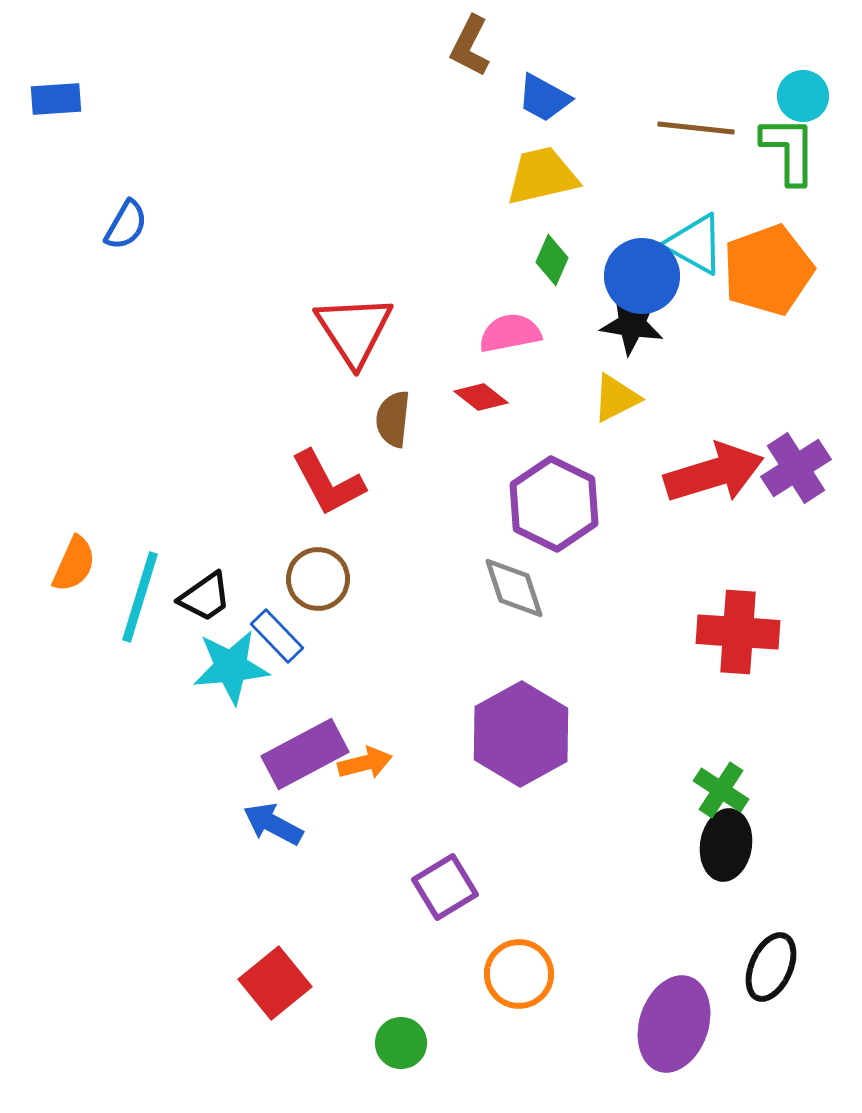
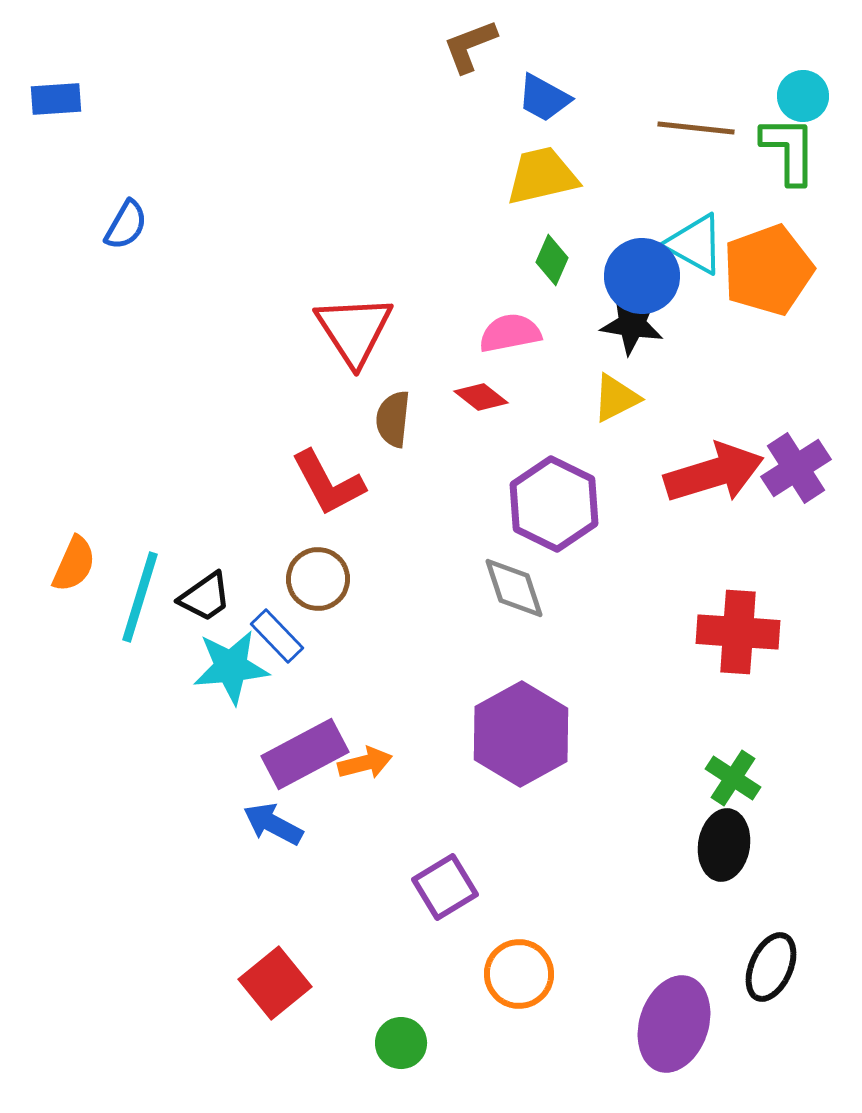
brown L-shape at (470, 46): rotated 42 degrees clockwise
green cross at (721, 790): moved 12 px right, 12 px up
black ellipse at (726, 845): moved 2 px left
